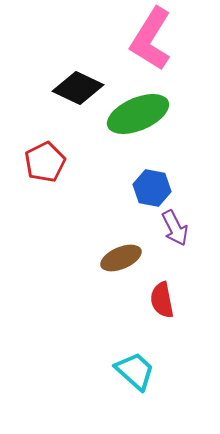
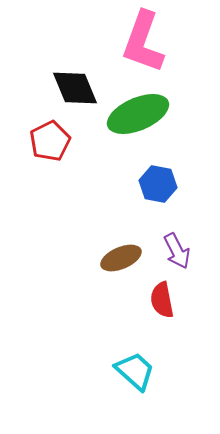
pink L-shape: moved 8 px left, 3 px down; rotated 12 degrees counterclockwise
black diamond: moved 3 px left; rotated 42 degrees clockwise
red pentagon: moved 5 px right, 21 px up
blue hexagon: moved 6 px right, 4 px up
purple arrow: moved 2 px right, 23 px down
